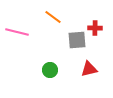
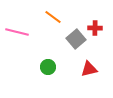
gray square: moved 1 px left, 1 px up; rotated 36 degrees counterclockwise
green circle: moved 2 px left, 3 px up
